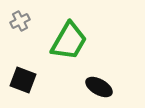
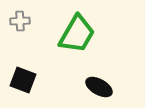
gray cross: rotated 24 degrees clockwise
green trapezoid: moved 8 px right, 7 px up
